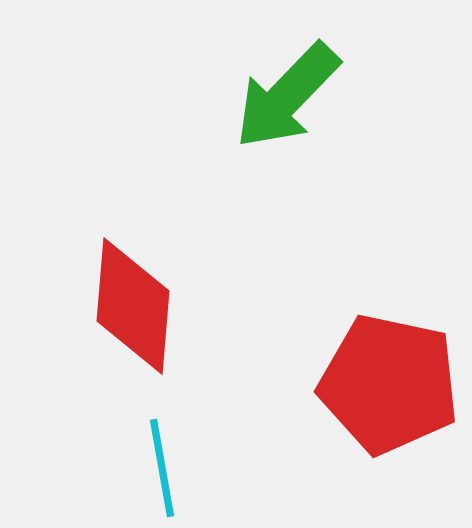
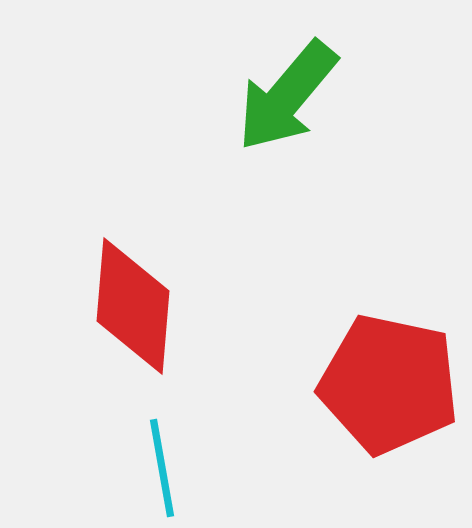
green arrow: rotated 4 degrees counterclockwise
